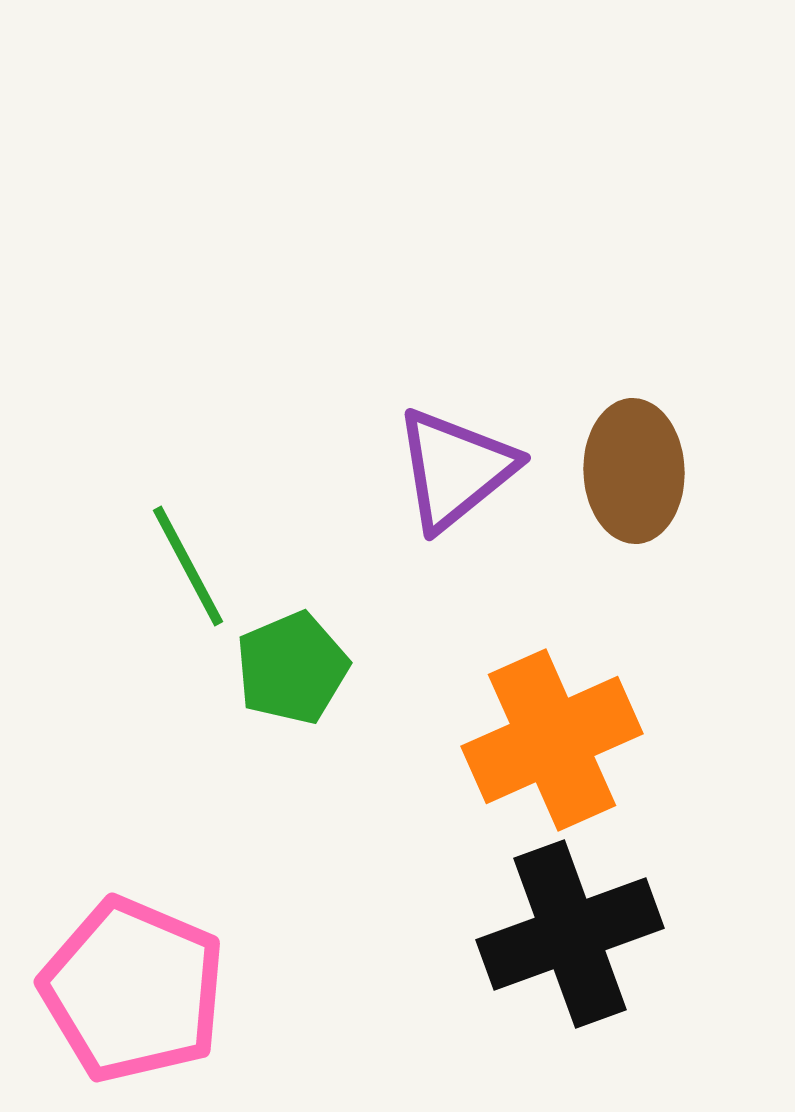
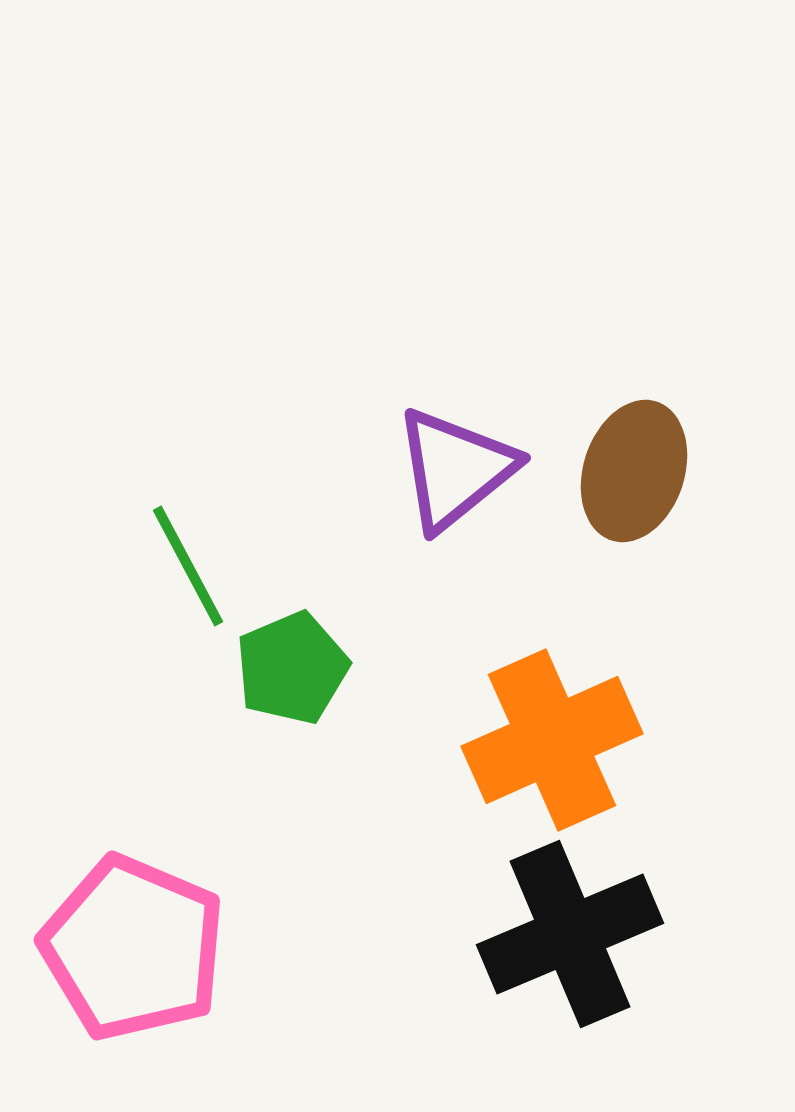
brown ellipse: rotated 20 degrees clockwise
black cross: rotated 3 degrees counterclockwise
pink pentagon: moved 42 px up
